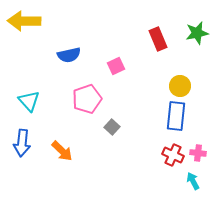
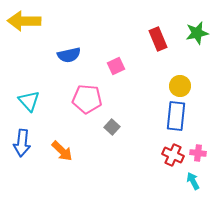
pink pentagon: rotated 24 degrees clockwise
